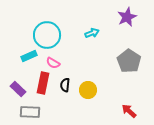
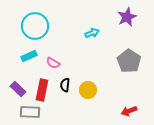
cyan circle: moved 12 px left, 9 px up
red rectangle: moved 1 px left, 7 px down
red arrow: rotated 63 degrees counterclockwise
